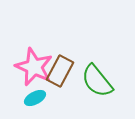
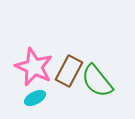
brown rectangle: moved 9 px right
